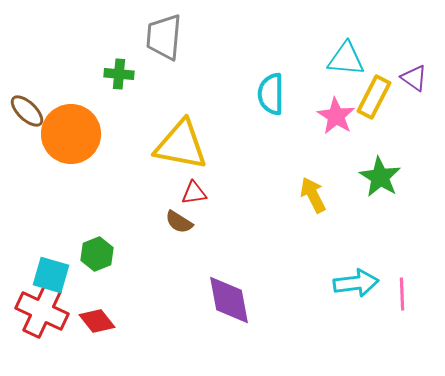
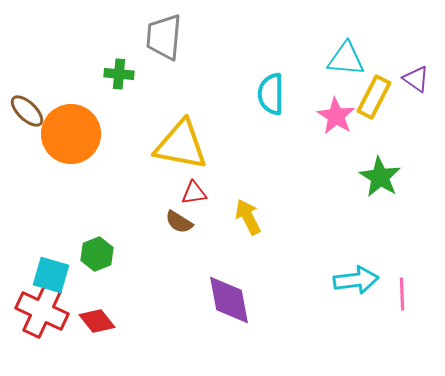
purple triangle: moved 2 px right, 1 px down
yellow arrow: moved 65 px left, 22 px down
cyan arrow: moved 3 px up
